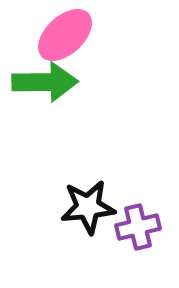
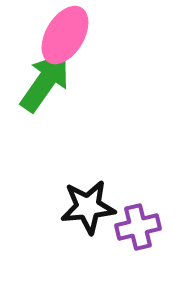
pink ellipse: rotated 16 degrees counterclockwise
green arrow: rotated 54 degrees counterclockwise
